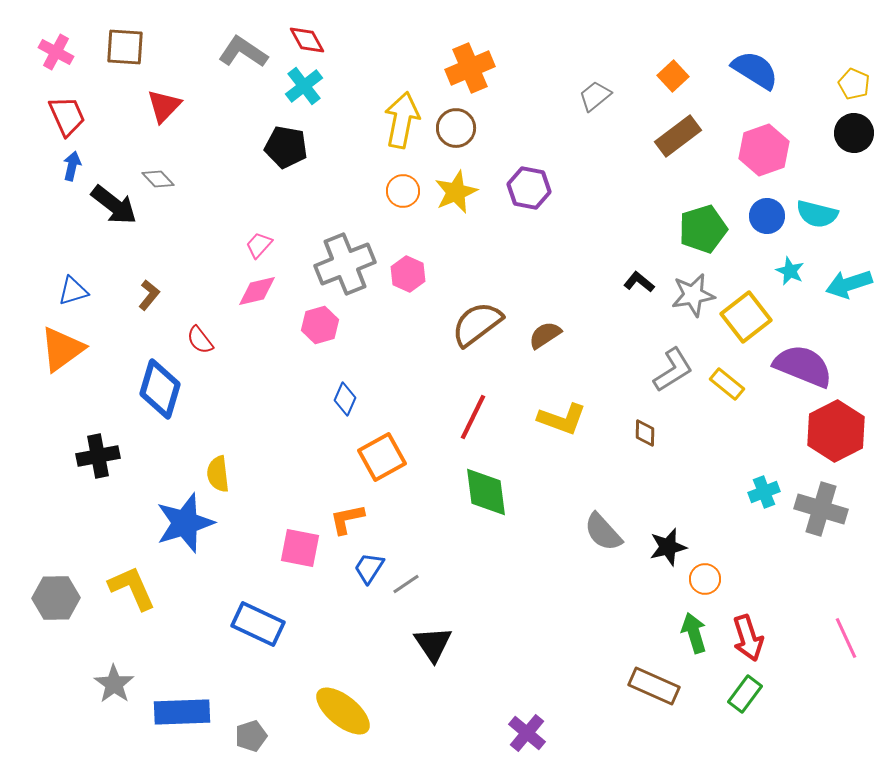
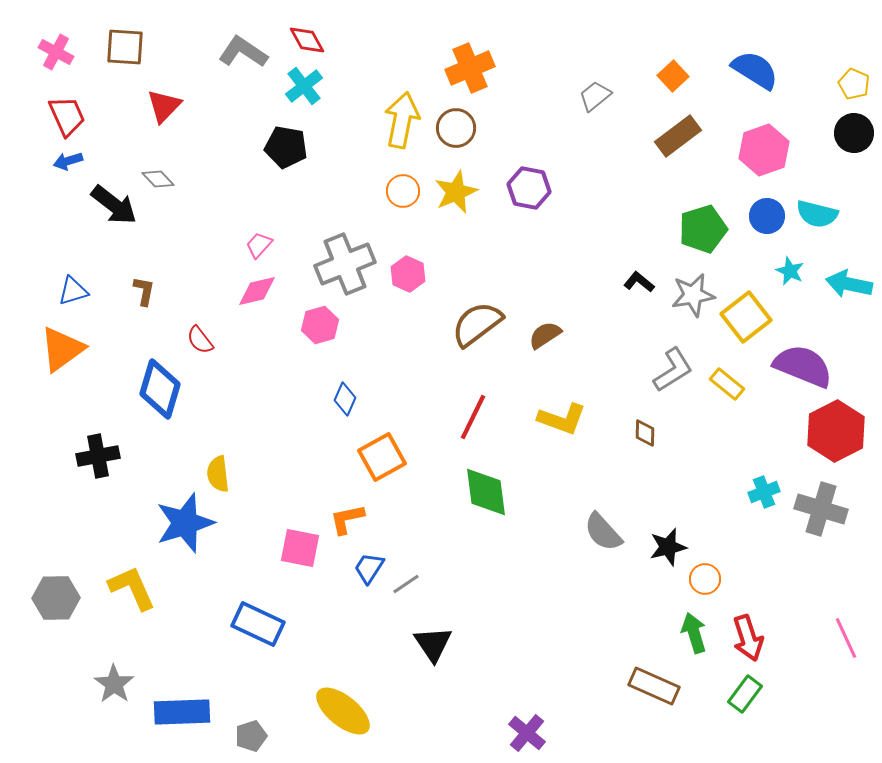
blue arrow at (72, 166): moved 4 px left, 5 px up; rotated 120 degrees counterclockwise
cyan arrow at (849, 284): rotated 30 degrees clockwise
brown L-shape at (149, 295): moved 5 px left, 4 px up; rotated 28 degrees counterclockwise
